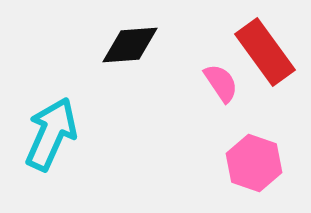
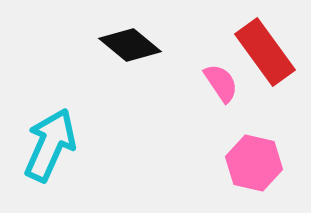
black diamond: rotated 44 degrees clockwise
cyan arrow: moved 1 px left, 11 px down
pink hexagon: rotated 6 degrees counterclockwise
